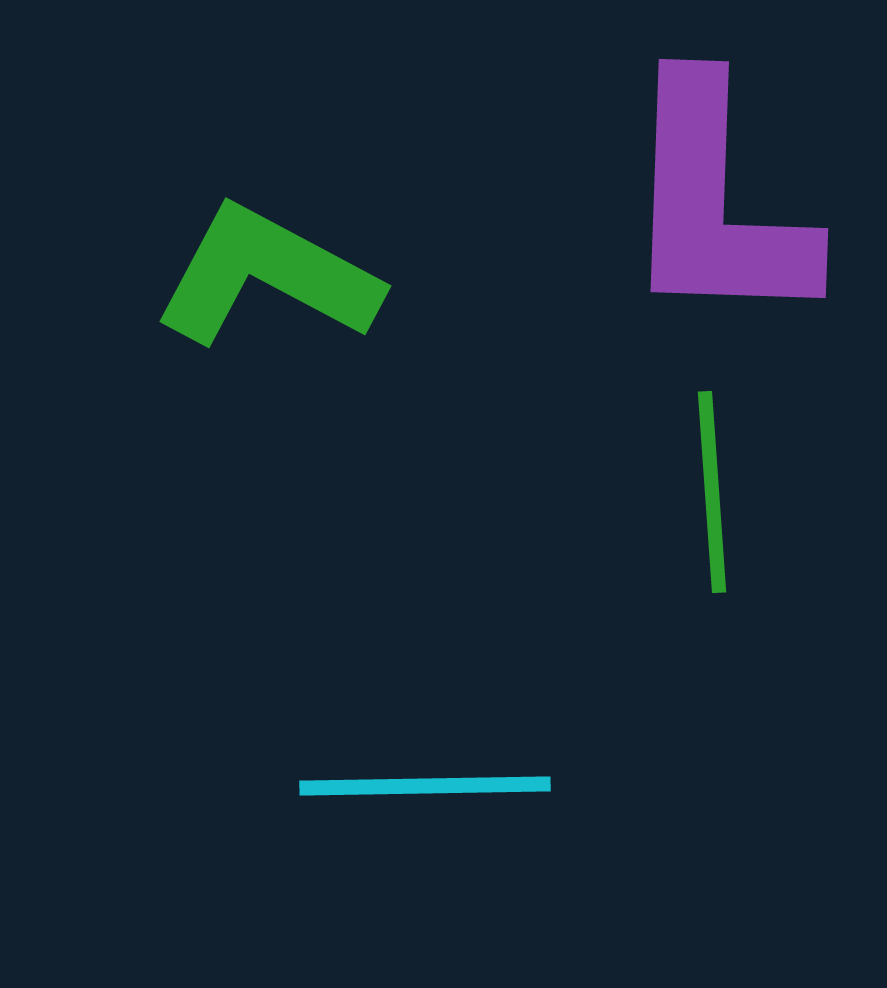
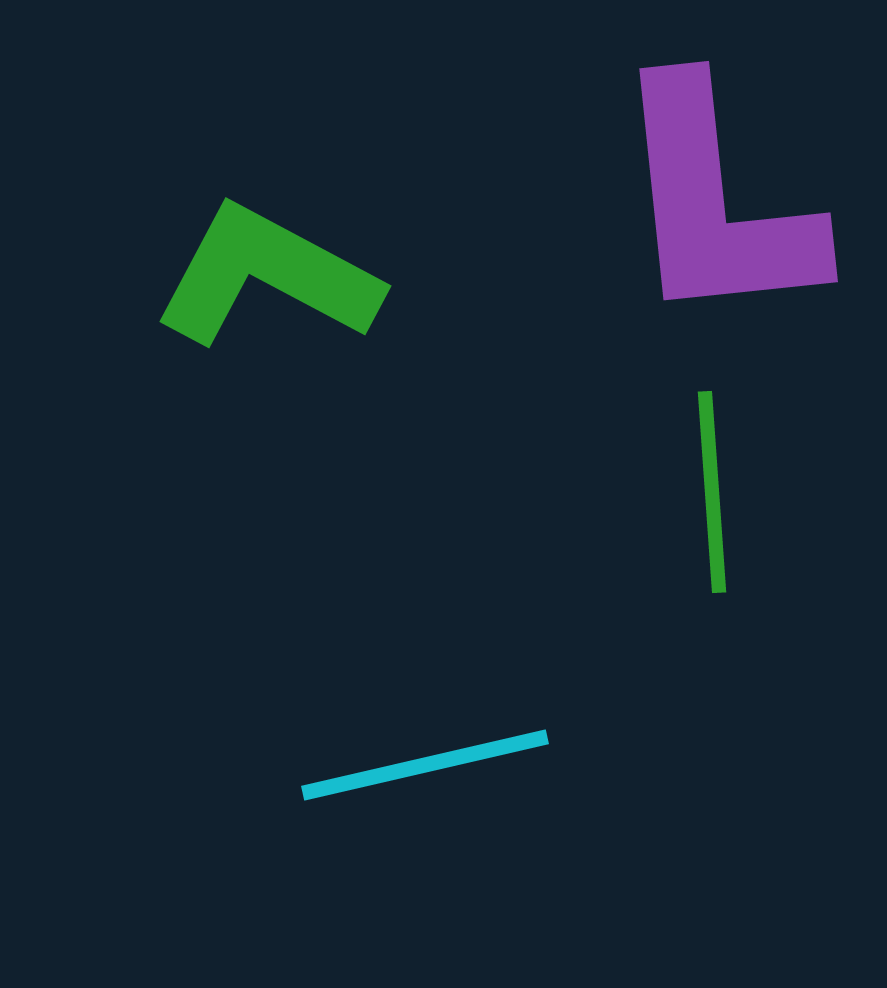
purple L-shape: rotated 8 degrees counterclockwise
cyan line: moved 21 px up; rotated 12 degrees counterclockwise
